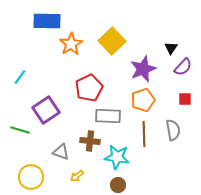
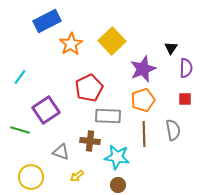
blue rectangle: rotated 28 degrees counterclockwise
purple semicircle: moved 3 px right, 1 px down; rotated 42 degrees counterclockwise
